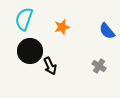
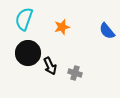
black circle: moved 2 px left, 2 px down
gray cross: moved 24 px left, 7 px down; rotated 16 degrees counterclockwise
